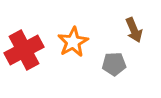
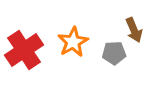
red cross: rotated 6 degrees counterclockwise
gray pentagon: moved 11 px up
